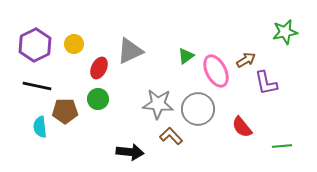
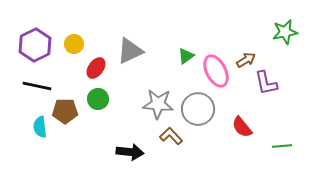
red ellipse: moved 3 px left; rotated 10 degrees clockwise
